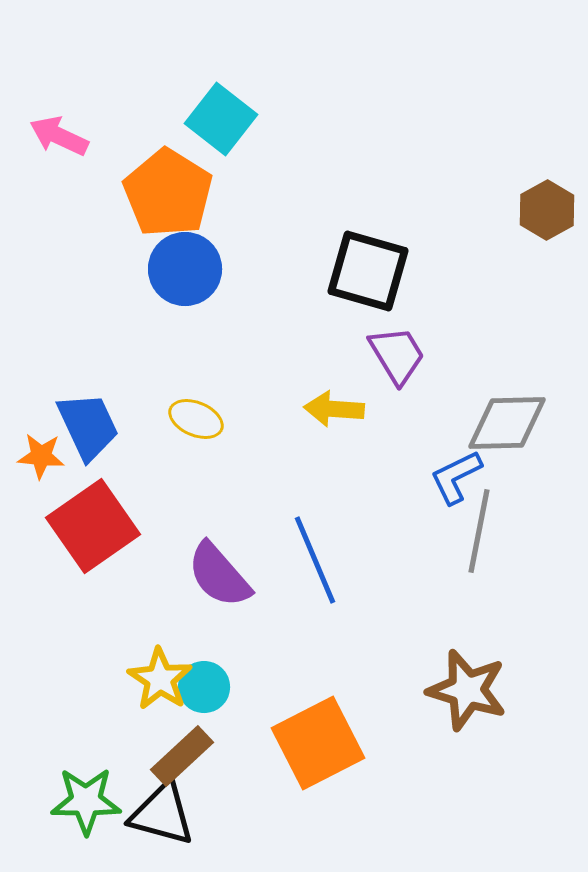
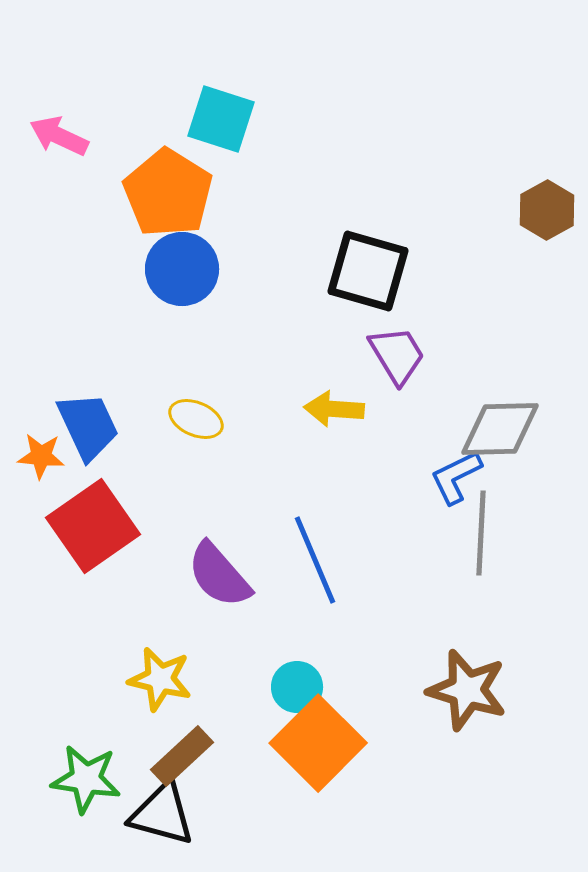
cyan square: rotated 20 degrees counterclockwise
blue circle: moved 3 px left
gray diamond: moved 7 px left, 6 px down
gray line: moved 2 px right, 2 px down; rotated 8 degrees counterclockwise
yellow star: rotated 20 degrees counterclockwise
cyan circle: moved 93 px right
orange square: rotated 18 degrees counterclockwise
green star: moved 22 px up; rotated 8 degrees clockwise
